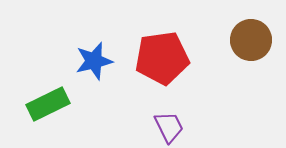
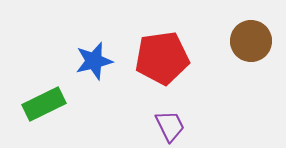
brown circle: moved 1 px down
green rectangle: moved 4 px left
purple trapezoid: moved 1 px right, 1 px up
